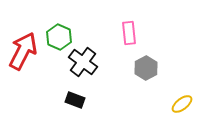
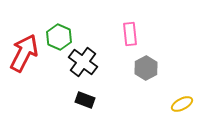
pink rectangle: moved 1 px right, 1 px down
red arrow: moved 1 px right, 2 px down
black rectangle: moved 10 px right
yellow ellipse: rotated 10 degrees clockwise
